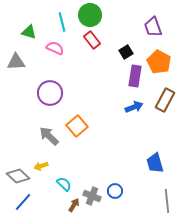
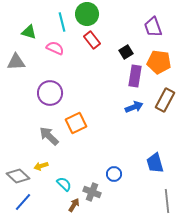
green circle: moved 3 px left, 1 px up
orange pentagon: rotated 20 degrees counterclockwise
orange square: moved 1 px left, 3 px up; rotated 15 degrees clockwise
blue circle: moved 1 px left, 17 px up
gray cross: moved 4 px up
